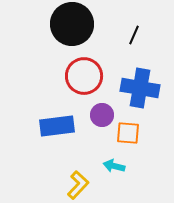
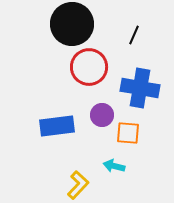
red circle: moved 5 px right, 9 px up
